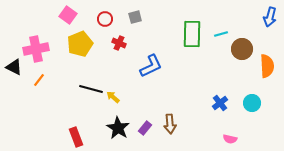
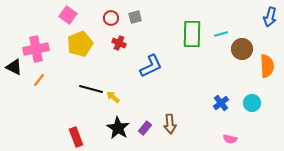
red circle: moved 6 px right, 1 px up
blue cross: moved 1 px right
